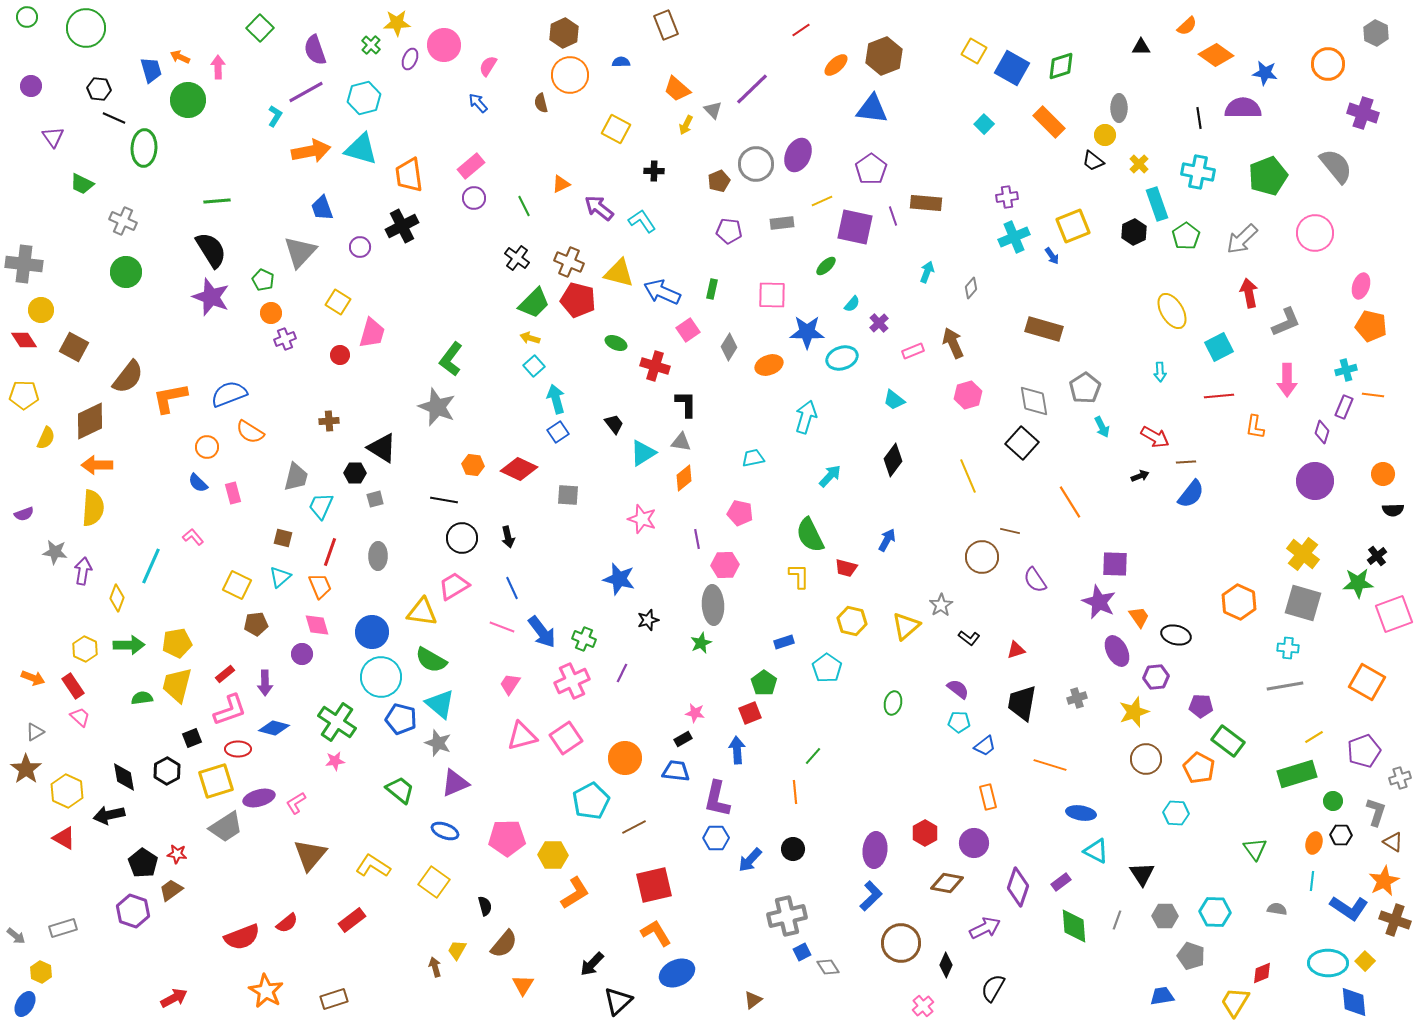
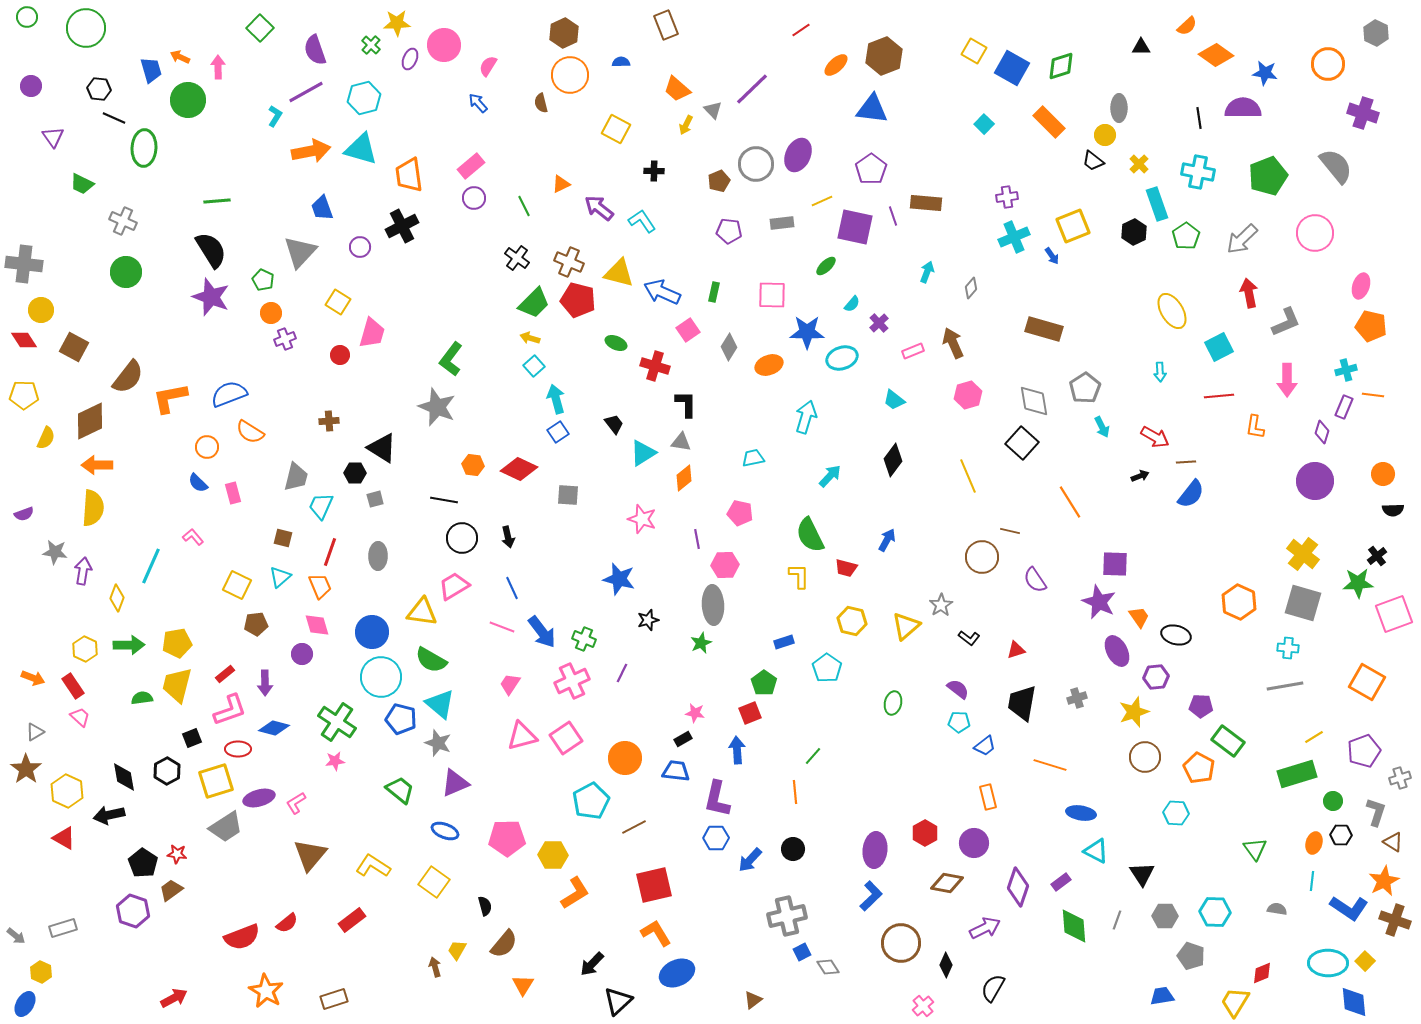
green rectangle at (712, 289): moved 2 px right, 3 px down
brown circle at (1146, 759): moved 1 px left, 2 px up
